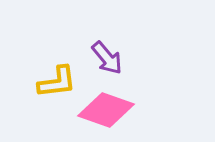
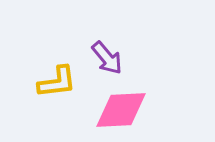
pink diamond: moved 15 px right; rotated 22 degrees counterclockwise
